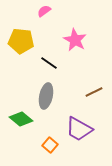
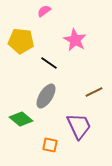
gray ellipse: rotated 20 degrees clockwise
purple trapezoid: moved 3 px up; rotated 144 degrees counterclockwise
orange square: rotated 28 degrees counterclockwise
